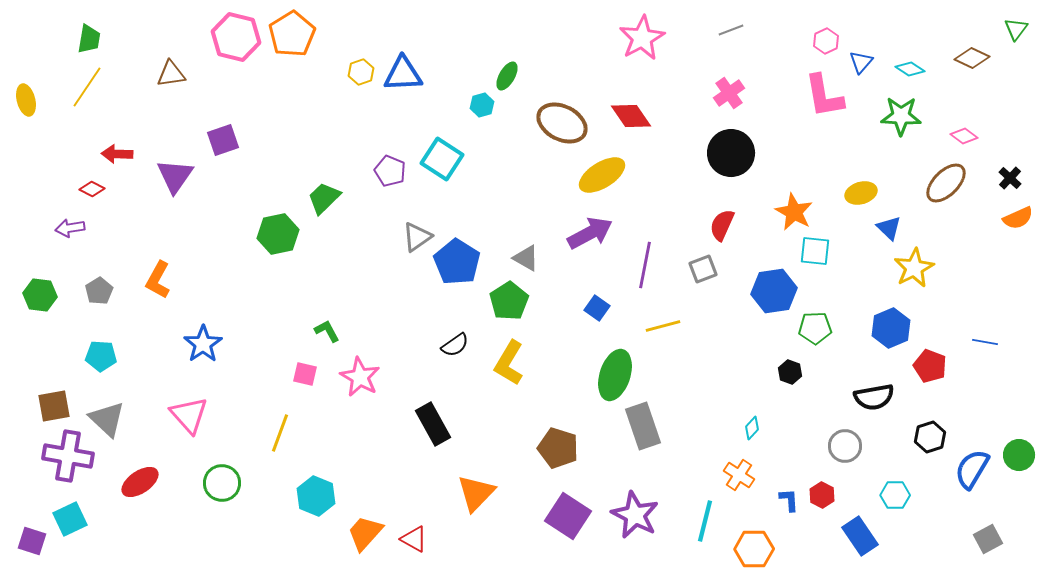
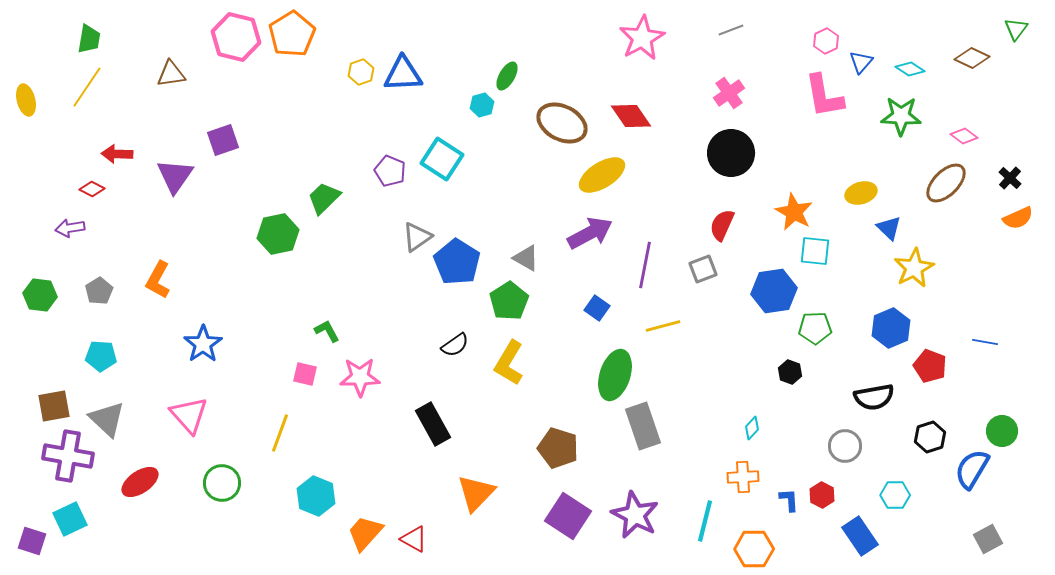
pink star at (360, 377): rotated 30 degrees counterclockwise
green circle at (1019, 455): moved 17 px left, 24 px up
orange cross at (739, 475): moved 4 px right, 2 px down; rotated 36 degrees counterclockwise
